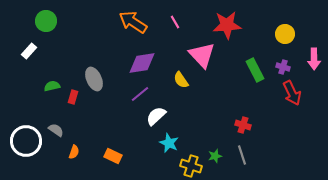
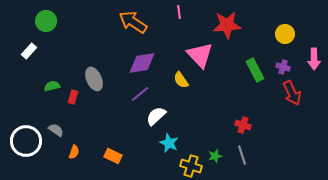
pink line: moved 4 px right, 10 px up; rotated 24 degrees clockwise
pink triangle: moved 2 px left
